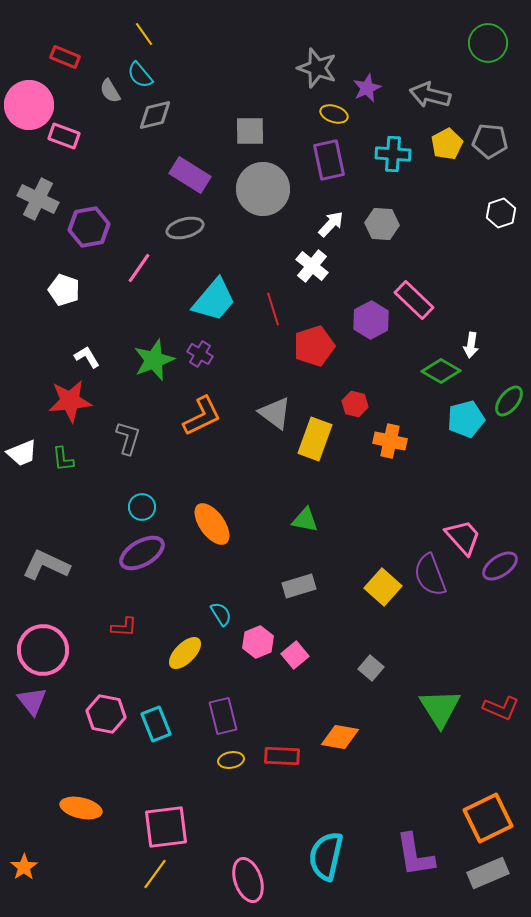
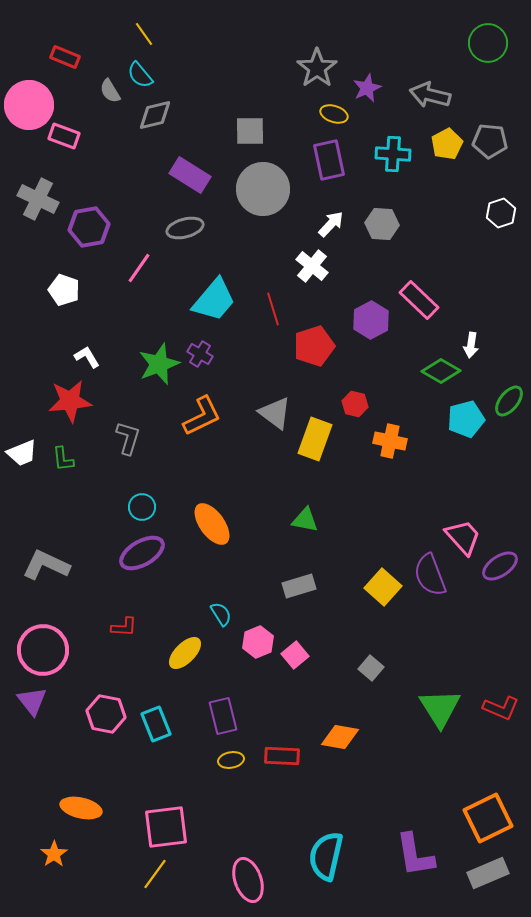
gray star at (317, 68): rotated 18 degrees clockwise
pink rectangle at (414, 300): moved 5 px right
green star at (154, 360): moved 5 px right, 4 px down
orange star at (24, 867): moved 30 px right, 13 px up
